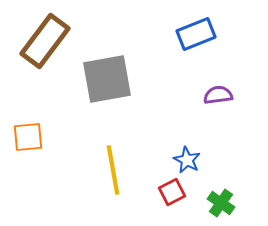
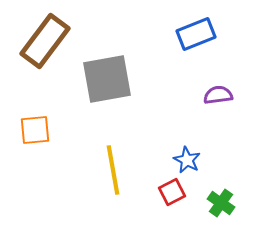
orange square: moved 7 px right, 7 px up
